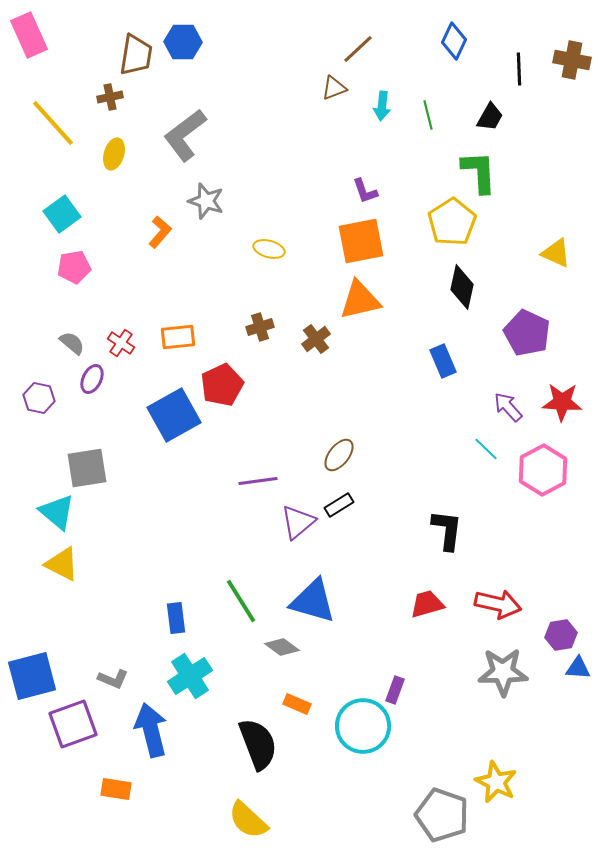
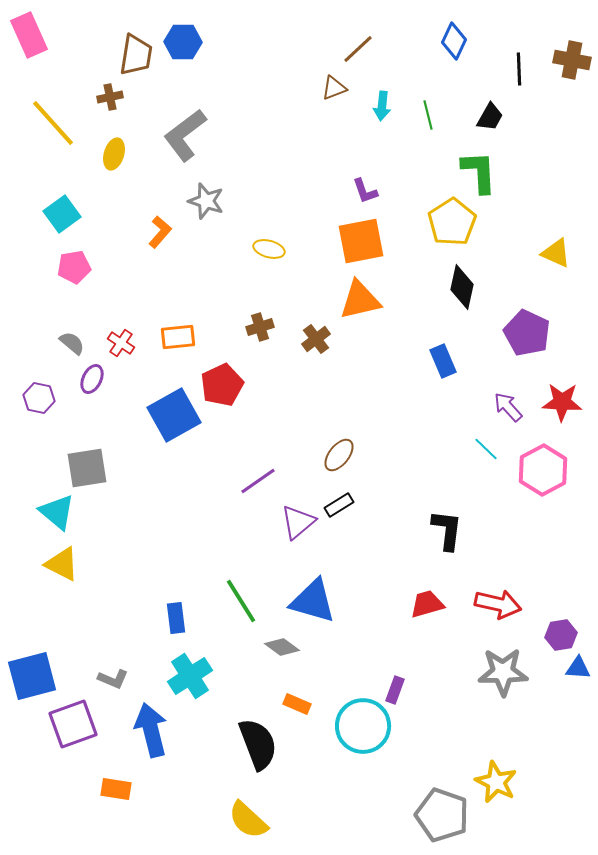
purple line at (258, 481): rotated 27 degrees counterclockwise
